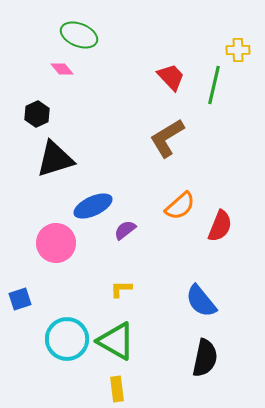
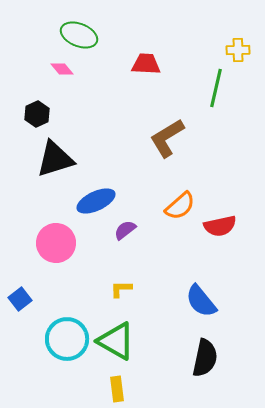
red trapezoid: moved 25 px left, 13 px up; rotated 44 degrees counterclockwise
green line: moved 2 px right, 3 px down
blue ellipse: moved 3 px right, 5 px up
red semicircle: rotated 56 degrees clockwise
blue square: rotated 20 degrees counterclockwise
